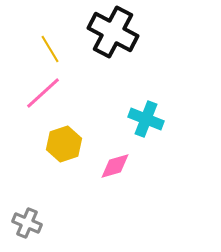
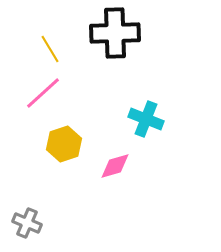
black cross: moved 2 px right, 1 px down; rotated 30 degrees counterclockwise
